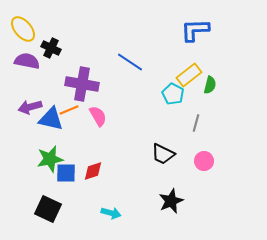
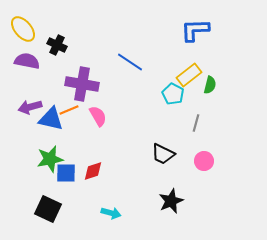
black cross: moved 6 px right, 3 px up
